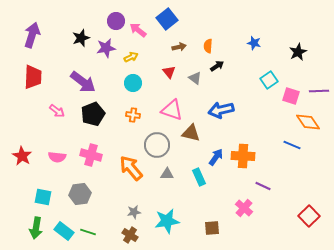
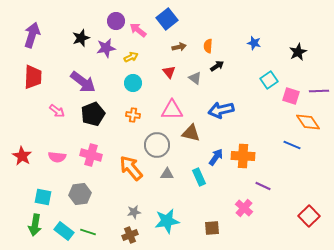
pink triangle at (172, 110): rotated 20 degrees counterclockwise
green arrow at (36, 228): moved 1 px left, 3 px up
brown cross at (130, 235): rotated 35 degrees clockwise
